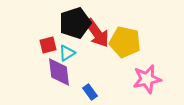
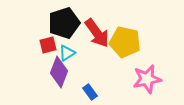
black pentagon: moved 11 px left
purple diamond: rotated 28 degrees clockwise
